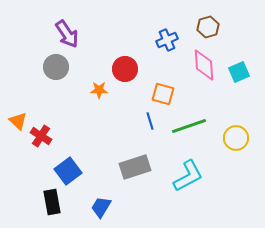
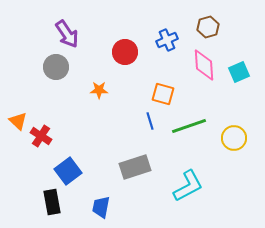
red circle: moved 17 px up
yellow circle: moved 2 px left
cyan L-shape: moved 10 px down
blue trapezoid: rotated 20 degrees counterclockwise
